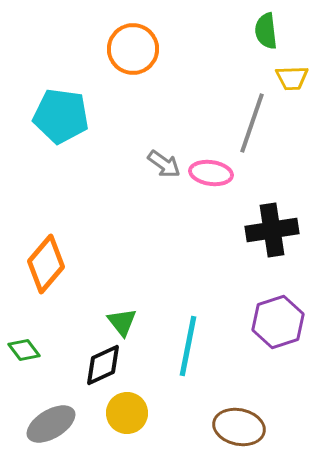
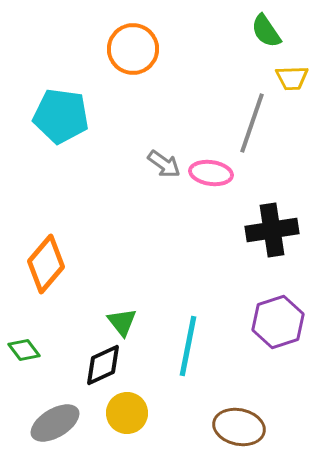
green semicircle: rotated 27 degrees counterclockwise
gray ellipse: moved 4 px right, 1 px up
